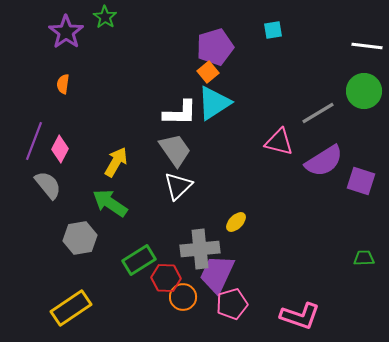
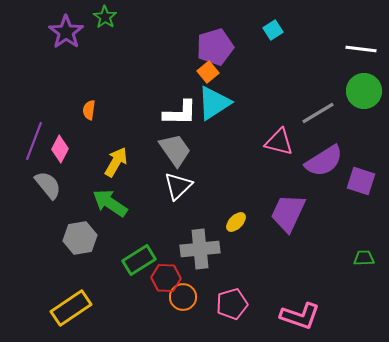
cyan square: rotated 24 degrees counterclockwise
white line: moved 6 px left, 3 px down
orange semicircle: moved 26 px right, 26 px down
purple trapezoid: moved 71 px right, 61 px up
